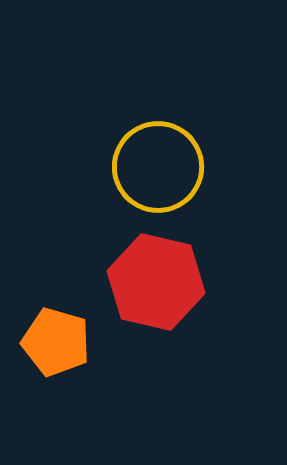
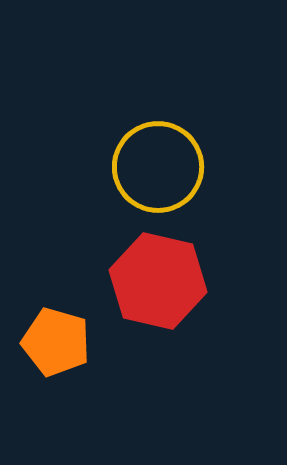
red hexagon: moved 2 px right, 1 px up
